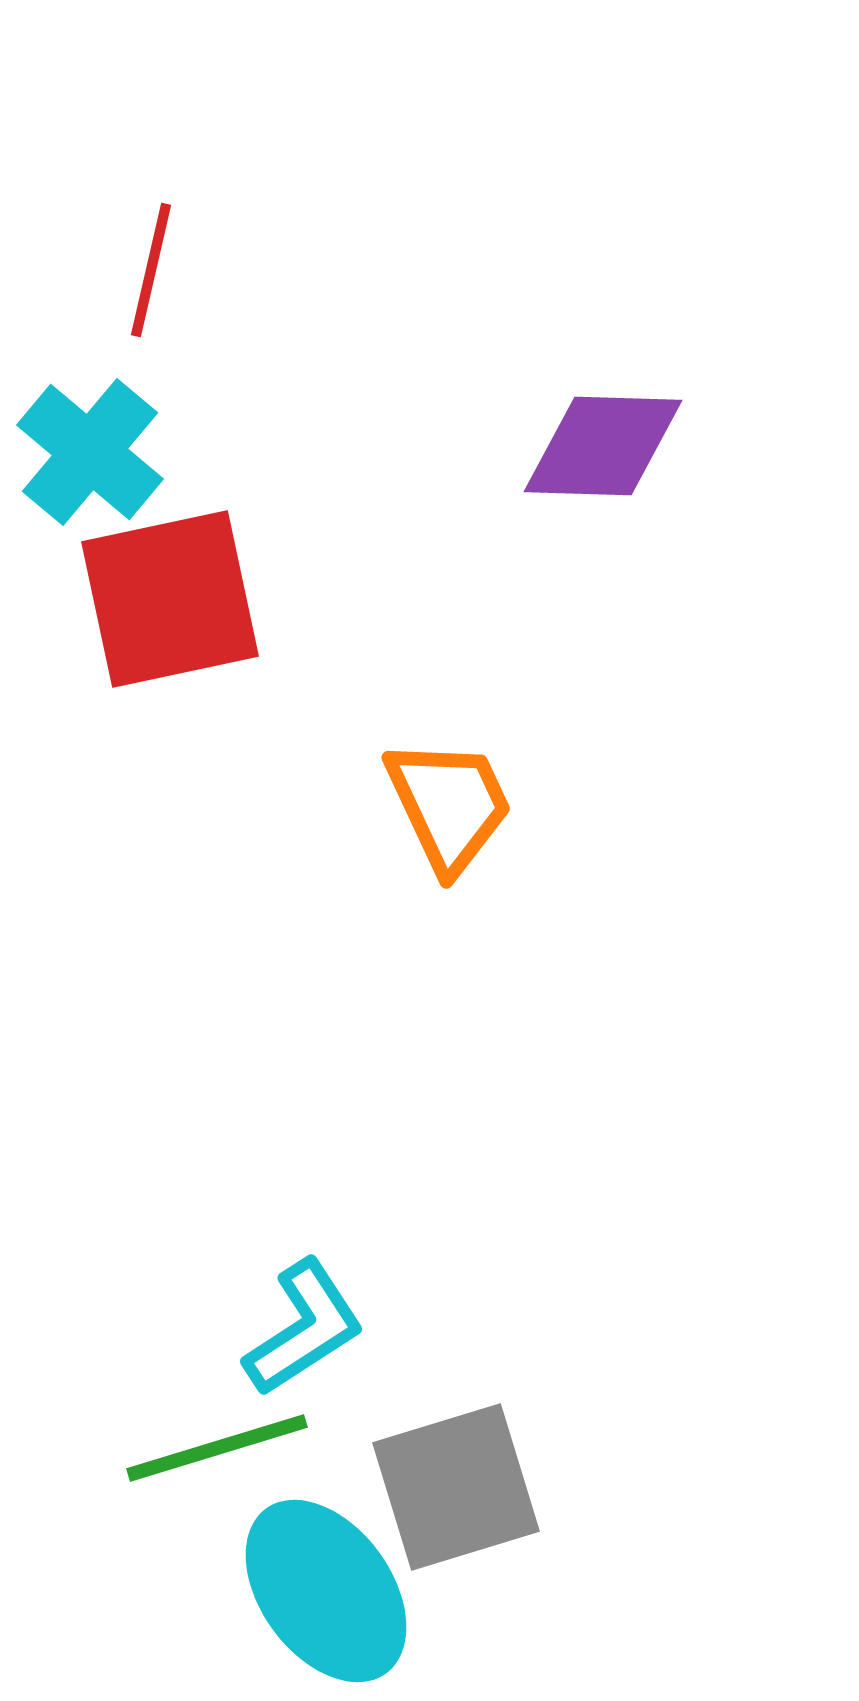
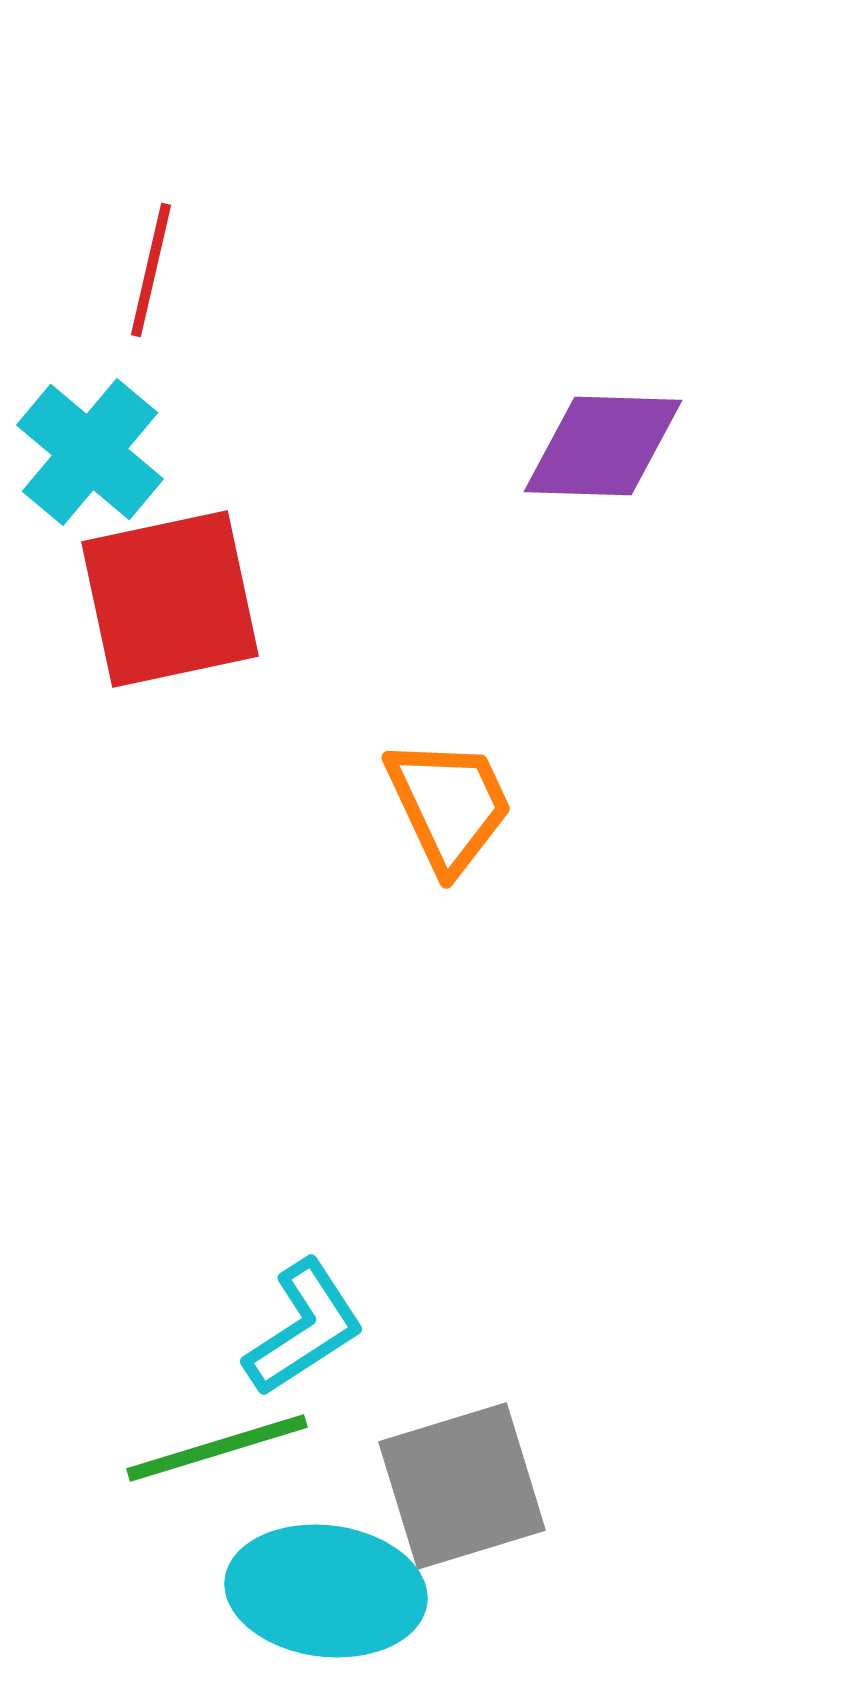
gray square: moved 6 px right, 1 px up
cyan ellipse: rotated 47 degrees counterclockwise
